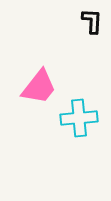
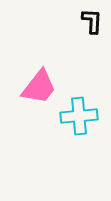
cyan cross: moved 2 px up
